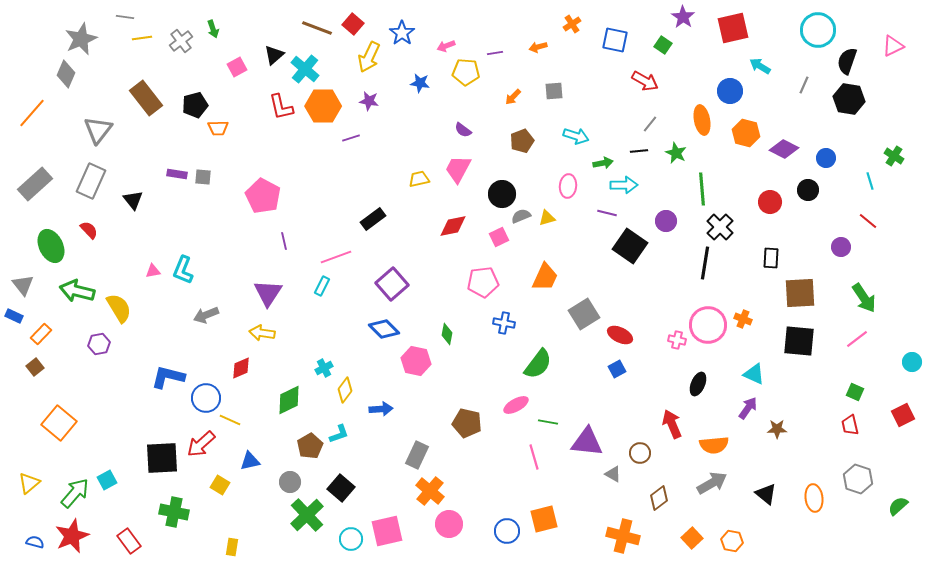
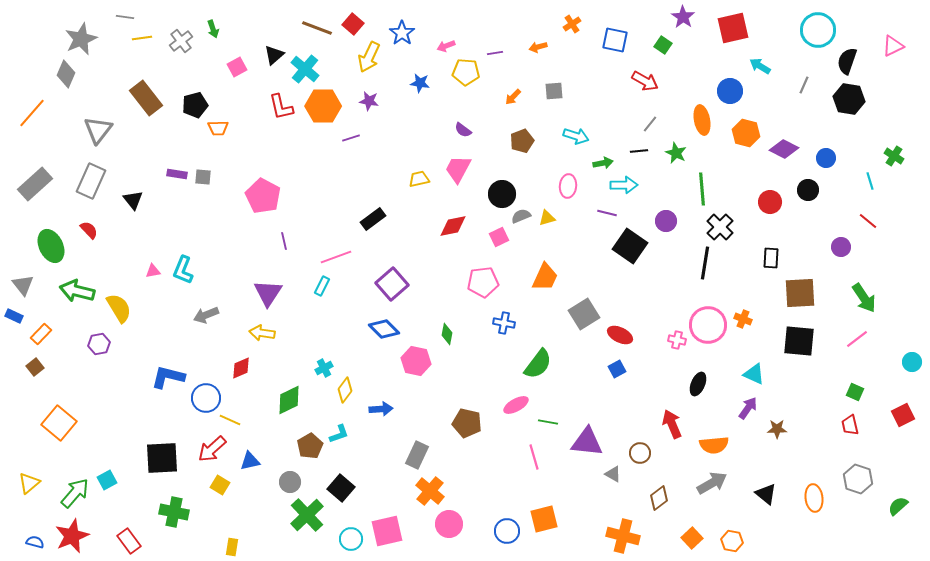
red arrow at (201, 444): moved 11 px right, 5 px down
